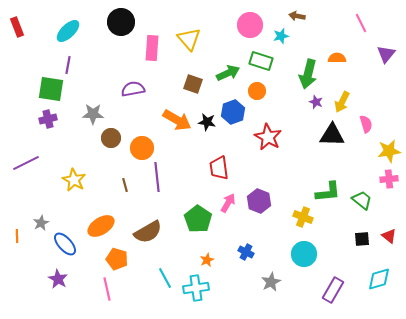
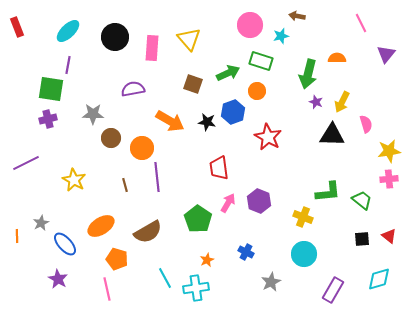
black circle at (121, 22): moved 6 px left, 15 px down
orange arrow at (177, 120): moved 7 px left, 1 px down
